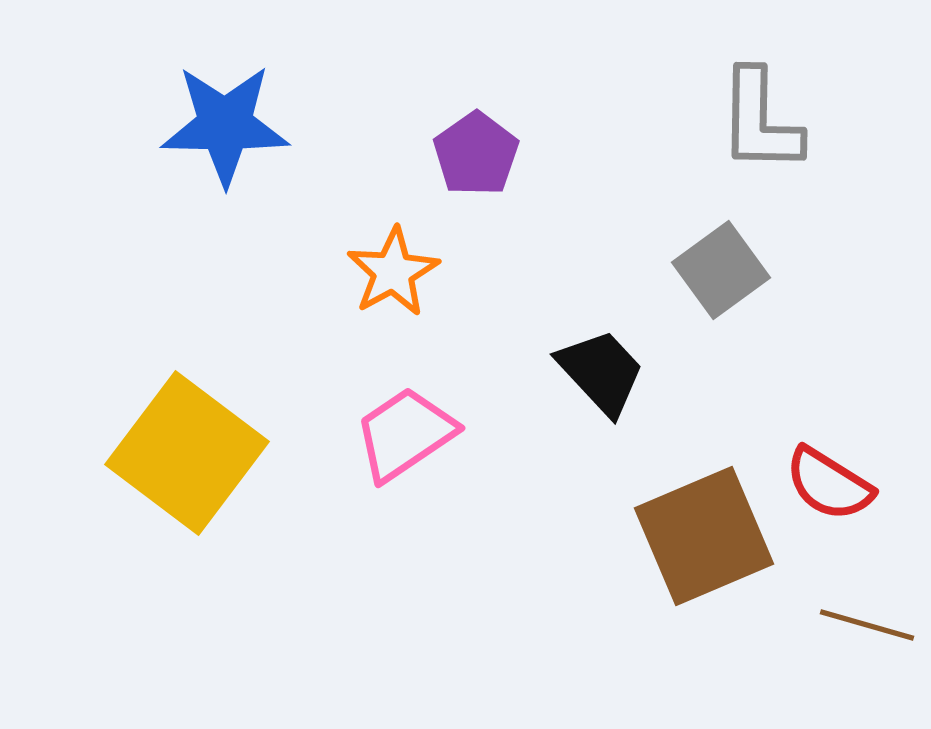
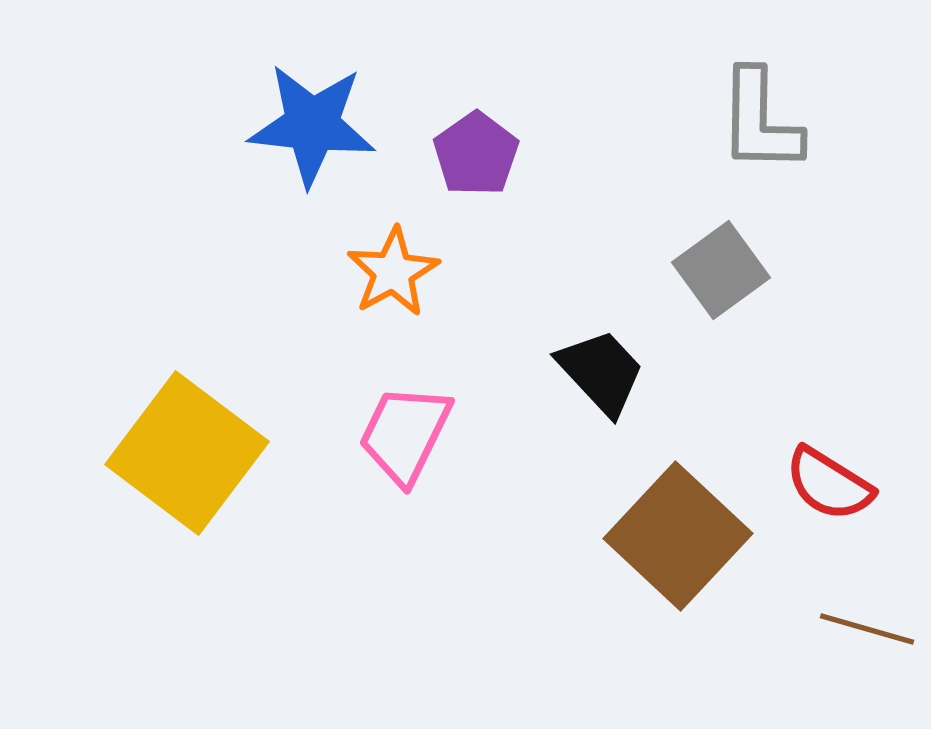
blue star: moved 87 px right; rotated 5 degrees clockwise
pink trapezoid: rotated 30 degrees counterclockwise
brown square: moved 26 px left; rotated 24 degrees counterclockwise
brown line: moved 4 px down
